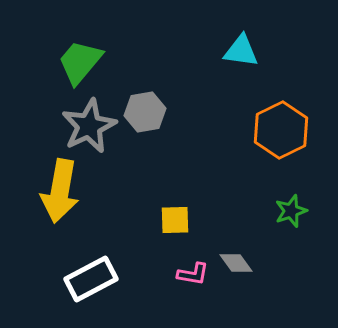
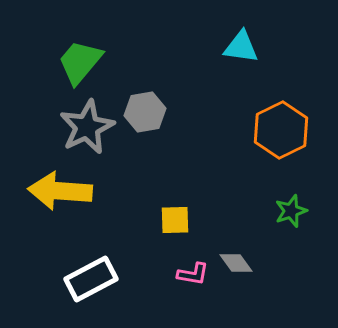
cyan triangle: moved 4 px up
gray star: moved 2 px left, 1 px down
yellow arrow: rotated 84 degrees clockwise
